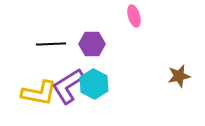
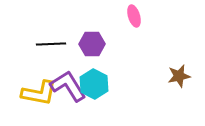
purple L-shape: rotated 90 degrees clockwise
